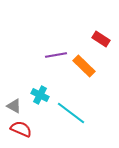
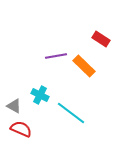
purple line: moved 1 px down
